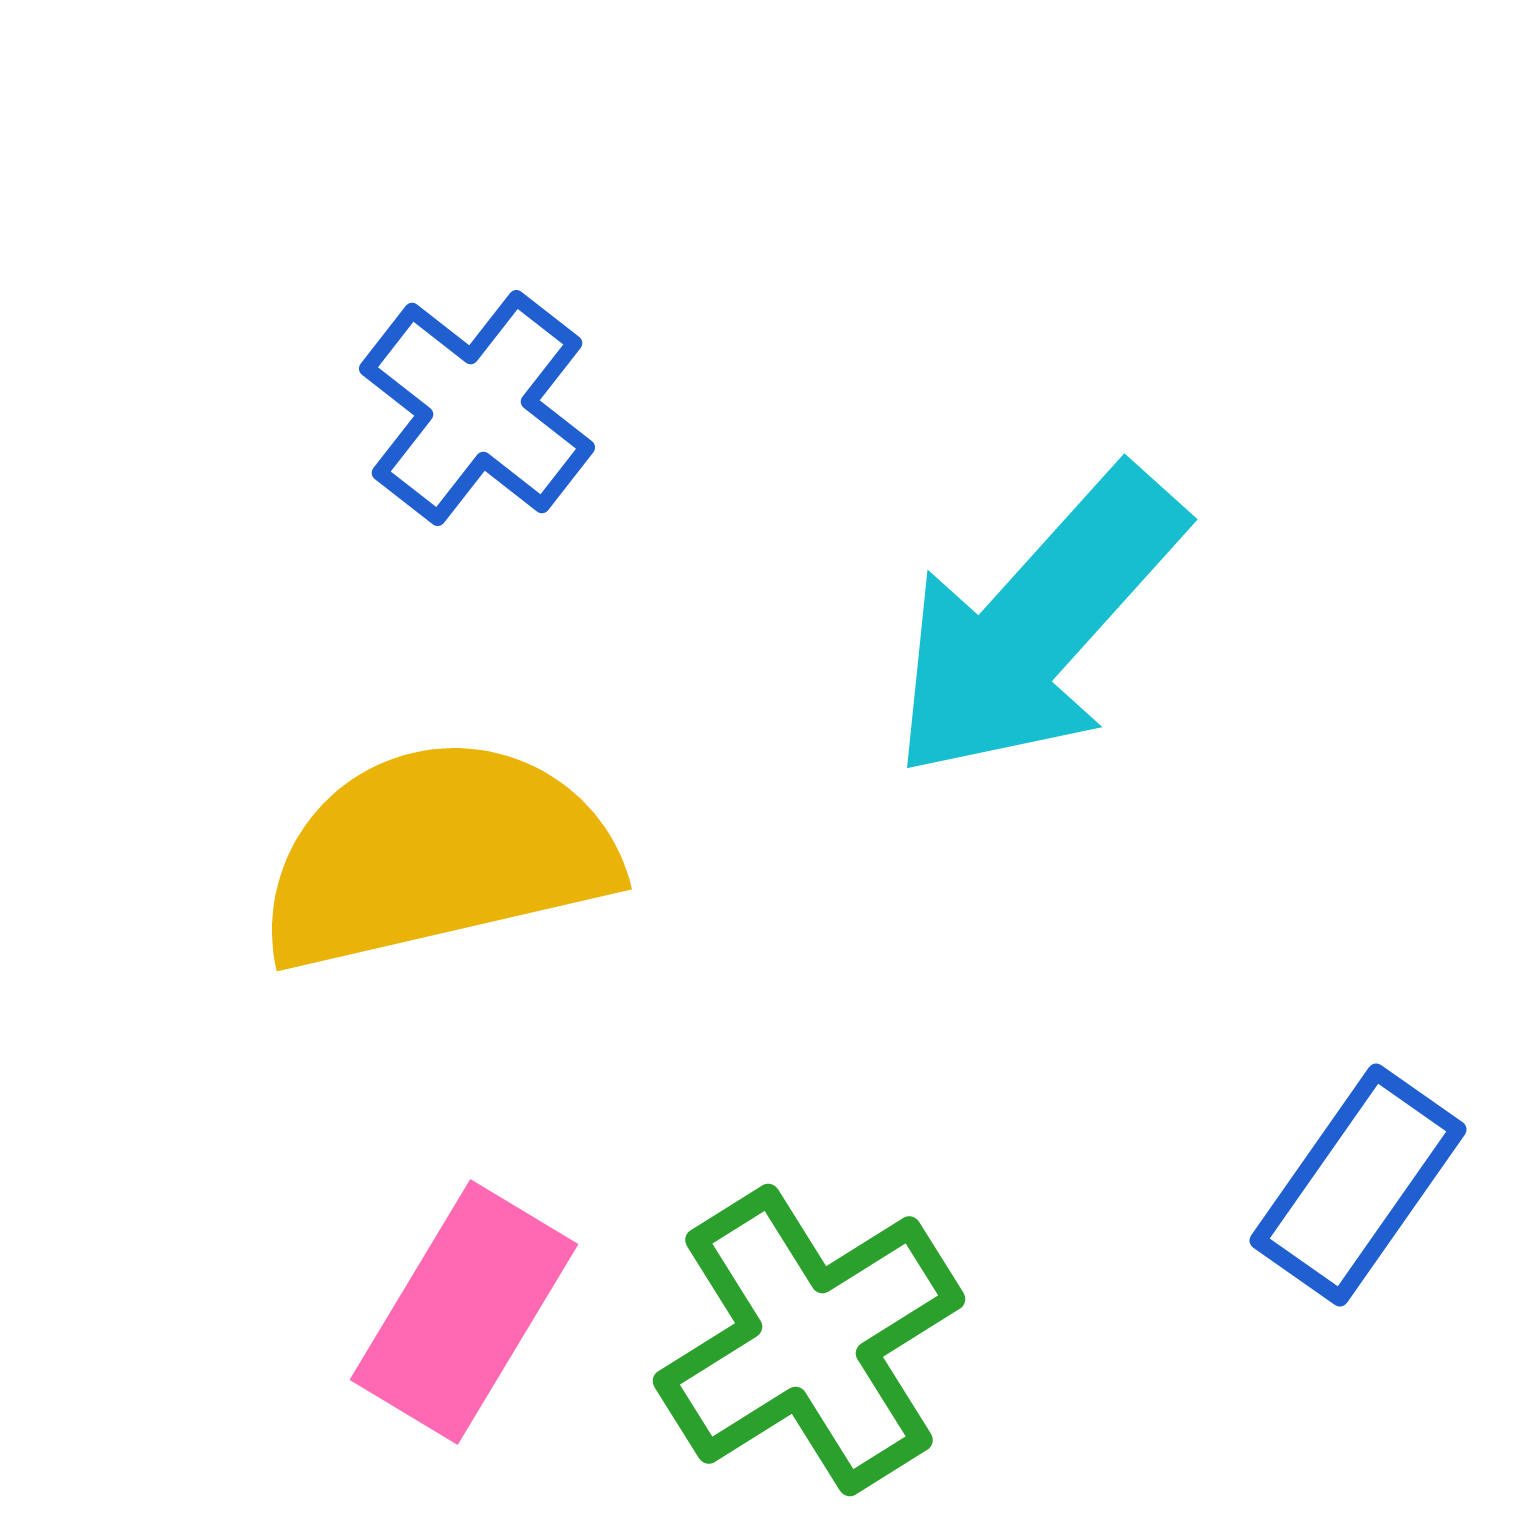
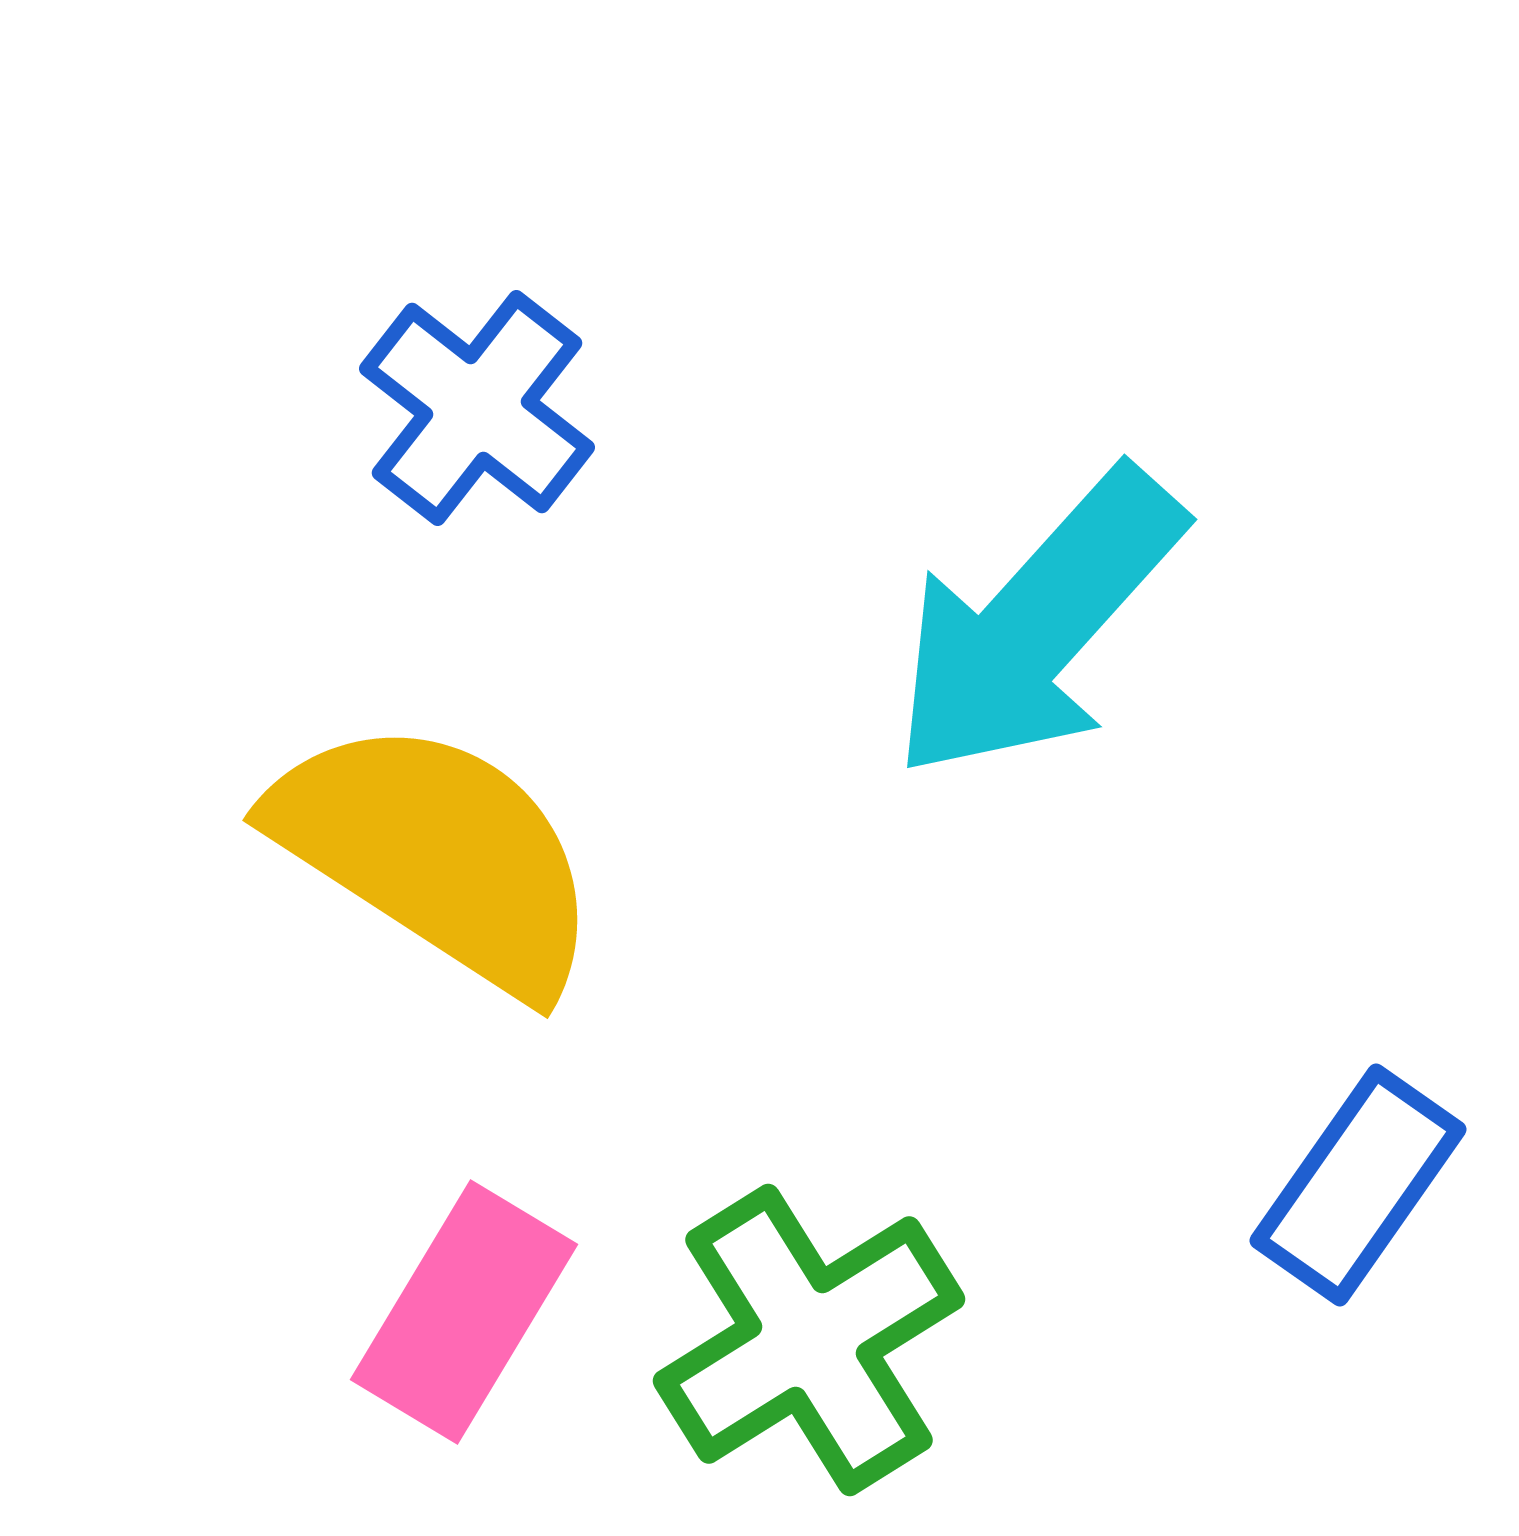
yellow semicircle: rotated 46 degrees clockwise
